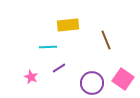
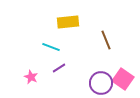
yellow rectangle: moved 3 px up
cyan line: moved 3 px right; rotated 24 degrees clockwise
purple circle: moved 9 px right
